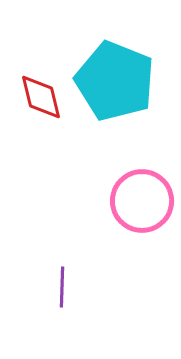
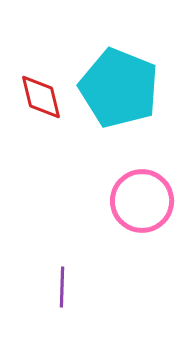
cyan pentagon: moved 4 px right, 7 px down
